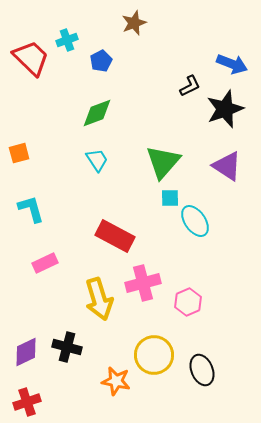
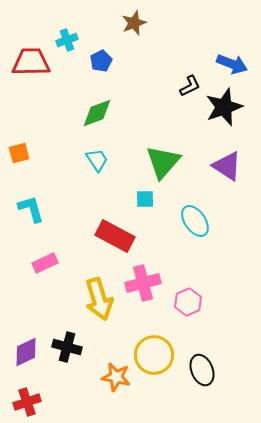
red trapezoid: moved 4 px down; rotated 45 degrees counterclockwise
black star: moved 1 px left, 2 px up
cyan square: moved 25 px left, 1 px down
orange star: moved 4 px up
